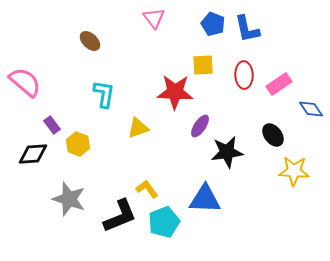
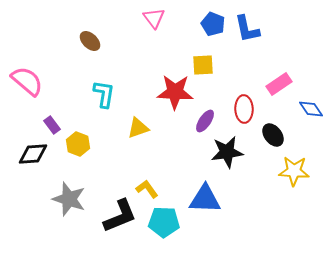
red ellipse: moved 34 px down
pink semicircle: moved 2 px right, 1 px up
purple ellipse: moved 5 px right, 5 px up
cyan pentagon: rotated 24 degrees clockwise
